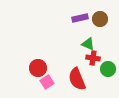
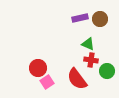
red cross: moved 2 px left, 2 px down
green circle: moved 1 px left, 2 px down
red semicircle: rotated 15 degrees counterclockwise
